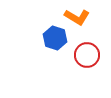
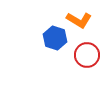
orange L-shape: moved 2 px right, 3 px down
